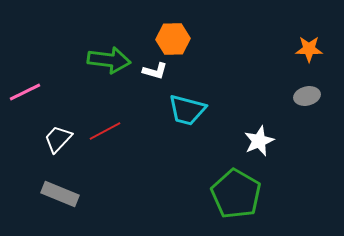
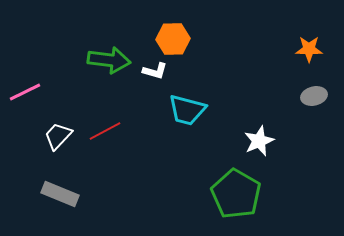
gray ellipse: moved 7 px right
white trapezoid: moved 3 px up
